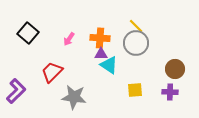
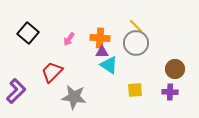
purple triangle: moved 1 px right, 2 px up
